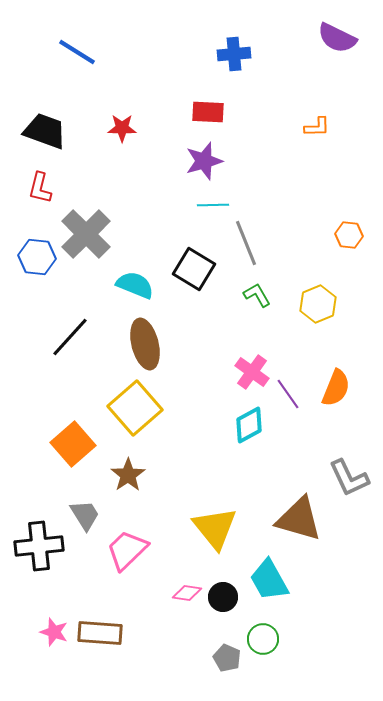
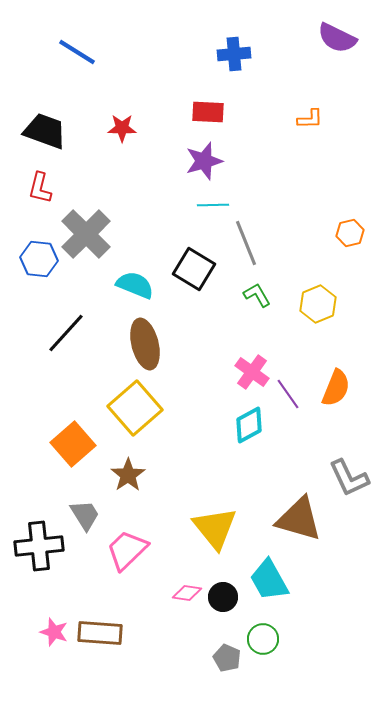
orange L-shape: moved 7 px left, 8 px up
orange hexagon: moved 1 px right, 2 px up; rotated 20 degrees counterclockwise
blue hexagon: moved 2 px right, 2 px down
black line: moved 4 px left, 4 px up
